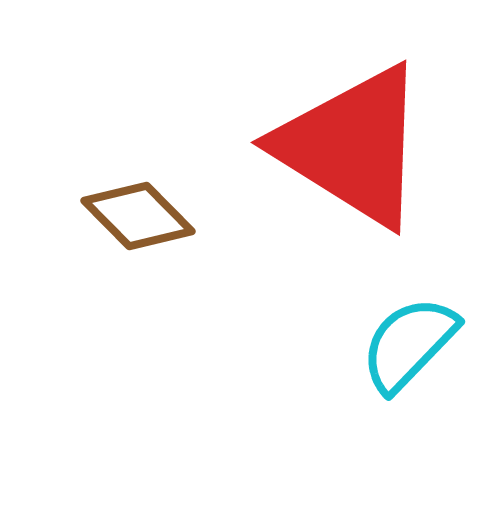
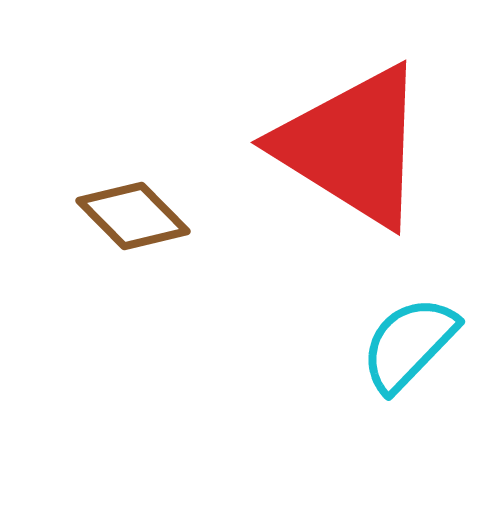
brown diamond: moved 5 px left
